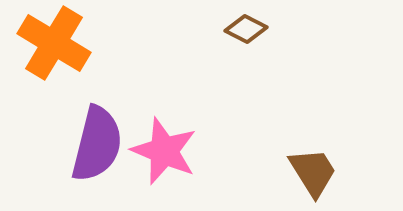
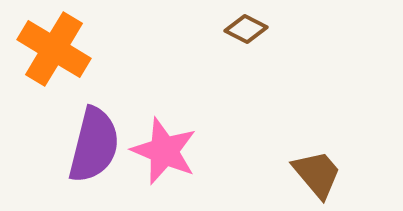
orange cross: moved 6 px down
purple semicircle: moved 3 px left, 1 px down
brown trapezoid: moved 4 px right, 2 px down; rotated 8 degrees counterclockwise
